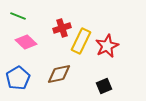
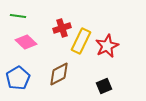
green line: rotated 14 degrees counterclockwise
brown diamond: rotated 15 degrees counterclockwise
